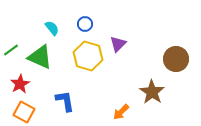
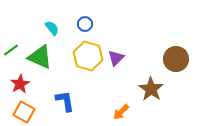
purple triangle: moved 2 px left, 14 px down
brown star: moved 1 px left, 3 px up
